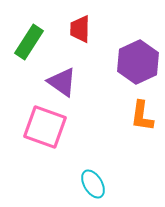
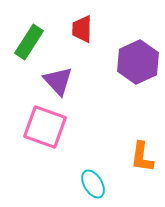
red trapezoid: moved 2 px right
purple triangle: moved 4 px left, 1 px up; rotated 12 degrees clockwise
orange L-shape: moved 41 px down
